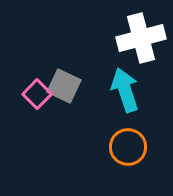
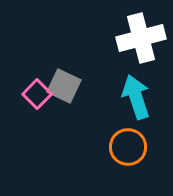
cyan arrow: moved 11 px right, 7 px down
